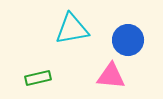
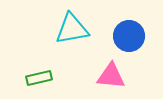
blue circle: moved 1 px right, 4 px up
green rectangle: moved 1 px right
